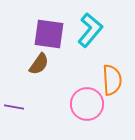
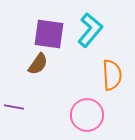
brown semicircle: moved 1 px left
orange semicircle: moved 5 px up
pink circle: moved 11 px down
